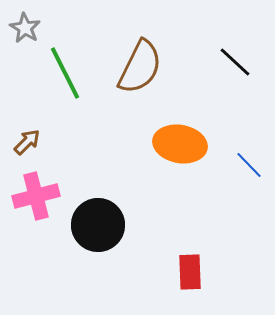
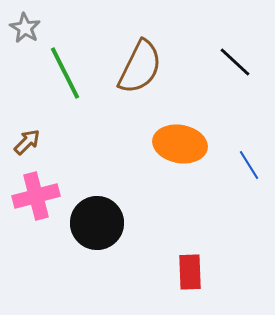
blue line: rotated 12 degrees clockwise
black circle: moved 1 px left, 2 px up
